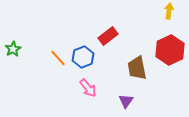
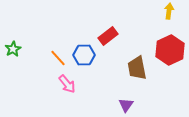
blue hexagon: moved 1 px right, 2 px up; rotated 20 degrees clockwise
pink arrow: moved 21 px left, 4 px up
purple triangle: moved 4 px down
